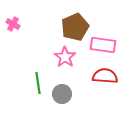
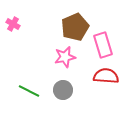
pink rectangle: rotated 65 degrees clockwise
pink star: rotated 25 degrees clockwise
red semicircle: moved 1 px right
green line: moved 9 px left, 8 px down; rotated 55 degrees counterclockwise
gray circle: moved 1 px right, 4 px up
